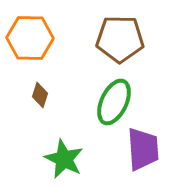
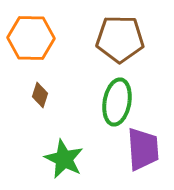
orange hexagon: moved 1 px right
green ellipse: moved 3 px right; rotated 15 degrees counterclockwise
